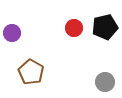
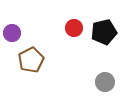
black pentagon: moved 1 px left, 5 px down
brown pentagon: moved 12 px up; rotated 15 degrees clockwise
